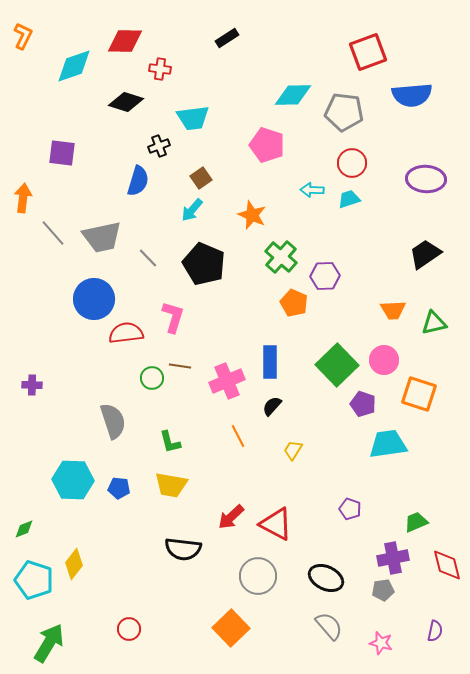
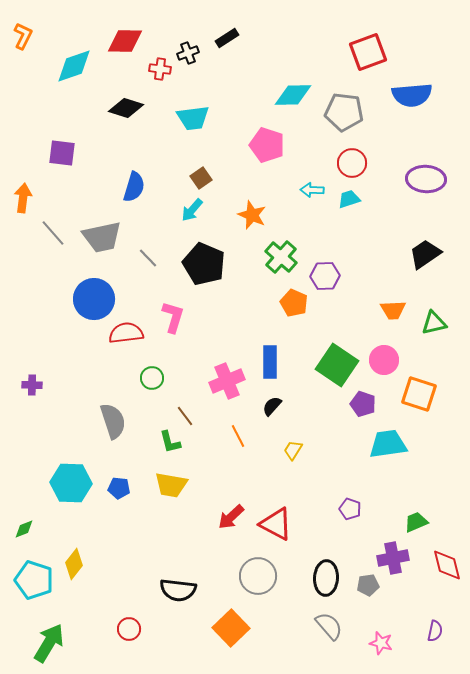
black diamond at (126, 102): moved 6 px down
black cross at (159, 146): moved 29 px right, 93 px up
blue semicircle at (138, 181): moved 4 px left, 6 px down
green square at (337, 365): rotated 12 degrees counterclockwise
brown line at (180, 366): moved 5 px right, 50 px down; rotated 45 degrees clockwise
cyan hexagon at (73, 480): moved 2 px left, 3 px down
black semicircle at (183, 549): moved 5 px left, 41 px down
black ellipse at (326, 578): rotated 68 degrees clockwise
gray pentagon at (383, 590): moved 15 px left, 5 px up
